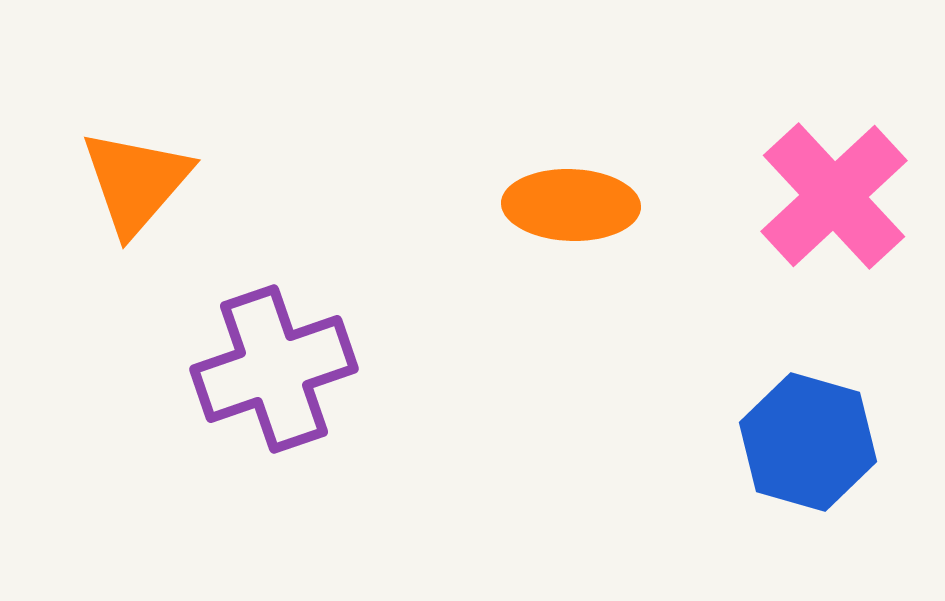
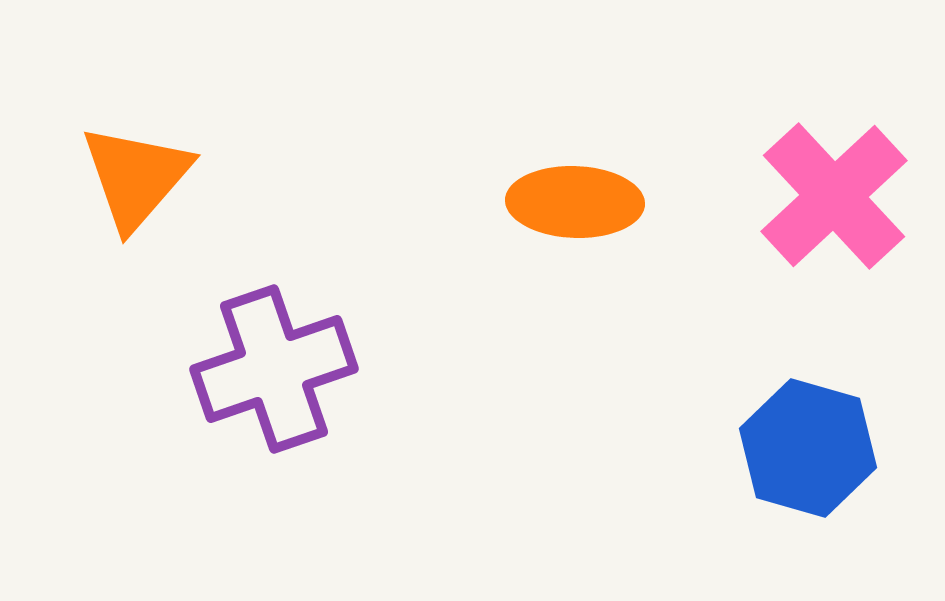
orange triangle: moved 5 px up
orange ellipse: moved 4 px right, 3 px up
blue hexagon: moved 6 px down
